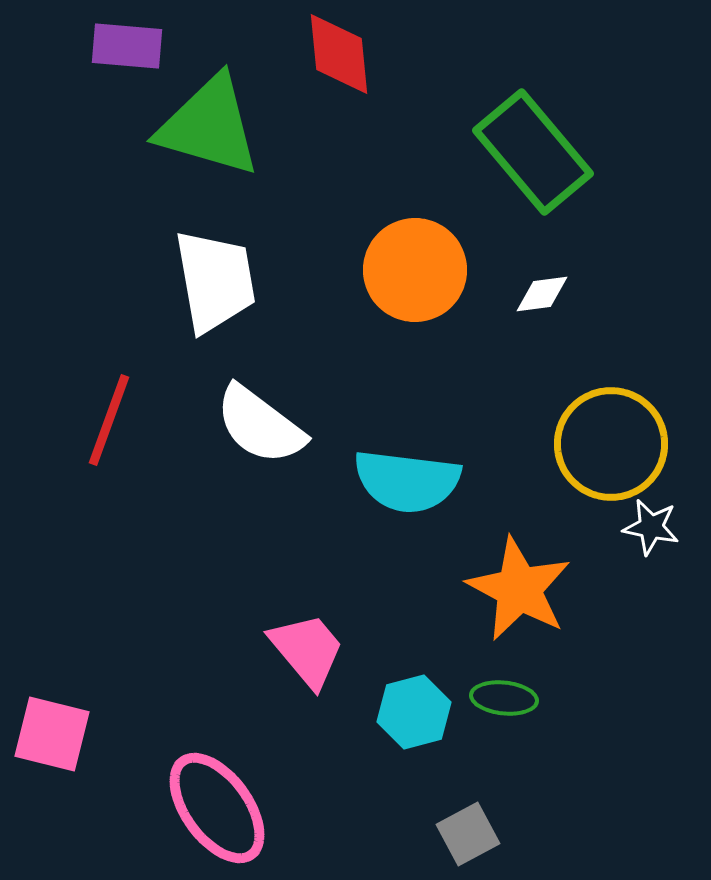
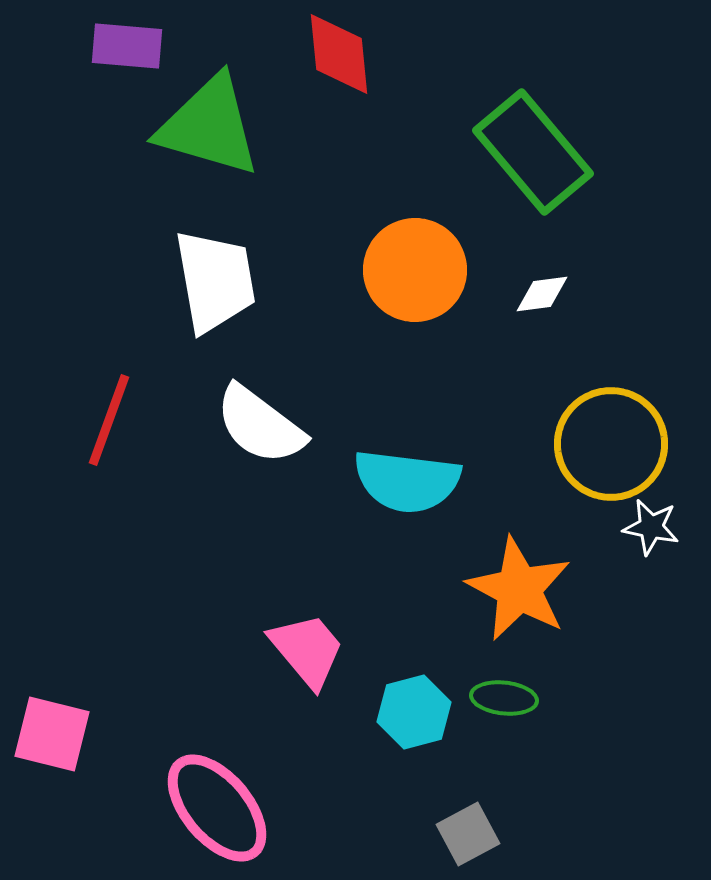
pink ellipse: rotated 4 degrees counterclockwise
